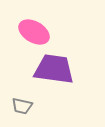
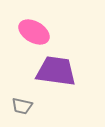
purple trapezoid: moved 2 px right, 2 px down
